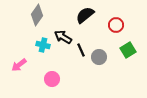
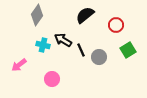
black arrow: moved 3 px down
